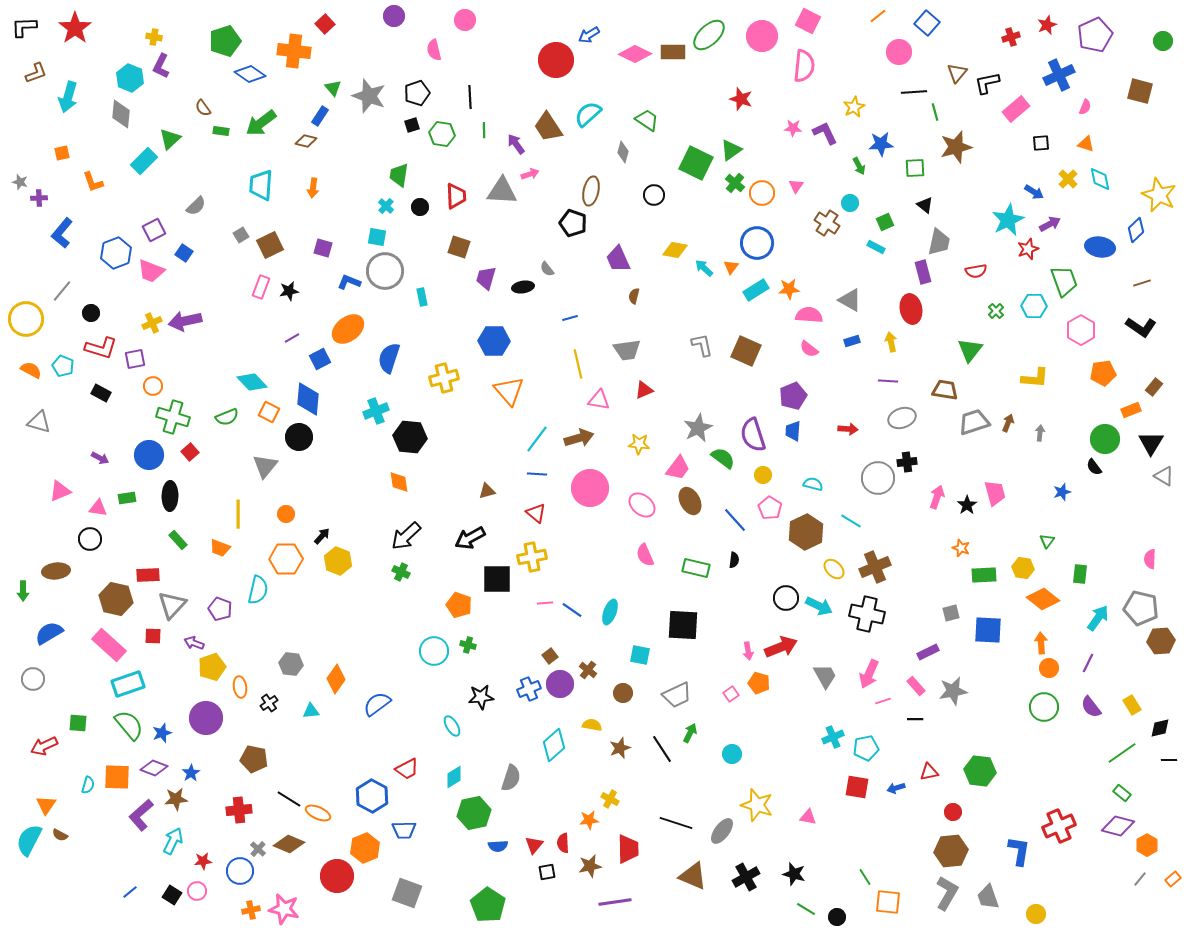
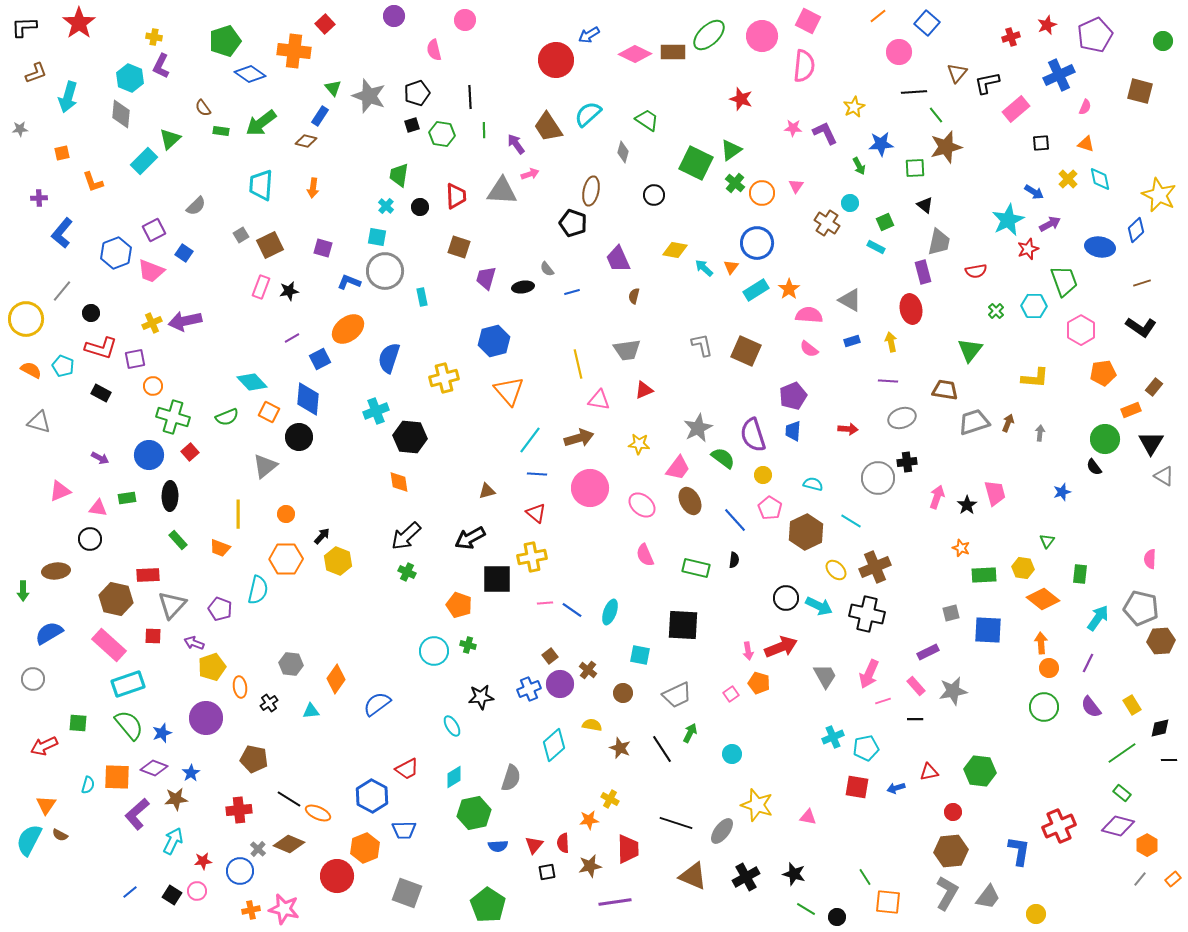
red star at (75, 28): moved 4 px right, 5 px up
green line at (935, 112): moved 1 px right, 3 px down; rotated 24 degrees counterclockwise
brown star at (956, 147): moved 10 px left
gray star at (20, 182): moved 53 px up; rotated 21 degrees counterclockwise
orange star at (789, 289): rotated 30 degrees counterclockwise
blue line at (570, 318): moved 2 px right, 26 px up
blue hexagon at (494, 341): rotated 16 degrees counterclockwise
cyan line at (537, 439): moved 7 px left, 1 px down
gray triangle at (265, 466): rotated 12 degrees clockwise
yellow ellipse at (834, 569): moved 2 px right, 1 px down
green cross at (401, 572): moved 6 px right
brown star at (620, 748): rotated 30 degrees counterclockwise
purple L-shape at (141, 815): moved 4 px left, 1 px up
gray trapezoid at (988, 897): rotated 124 degrees counterclockwise
